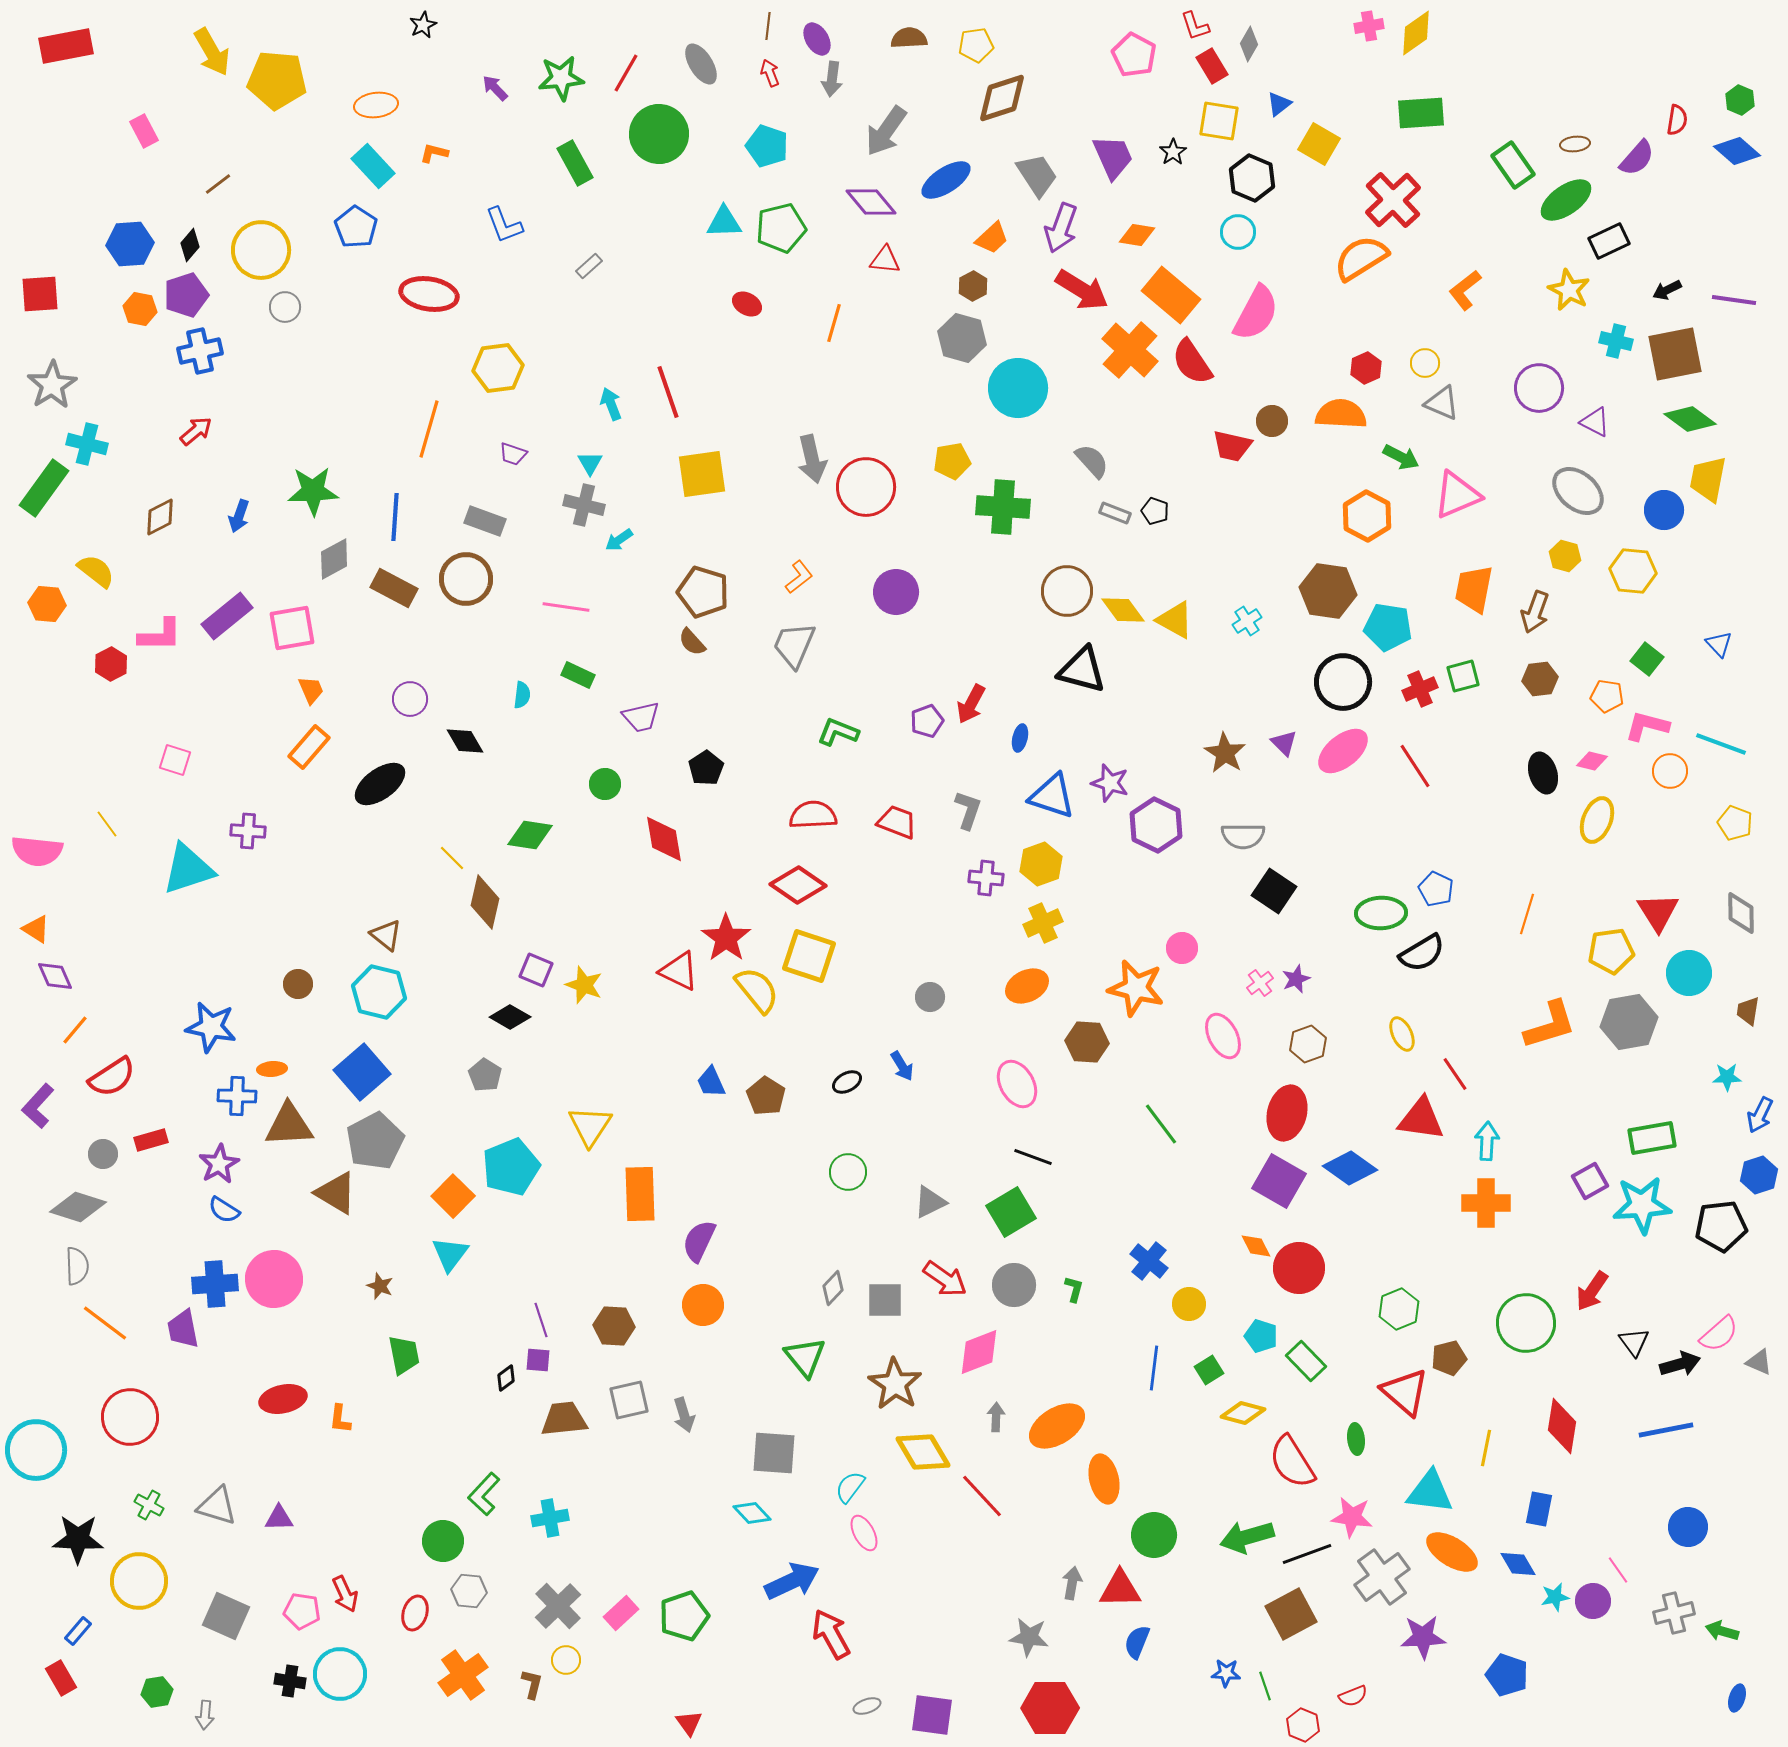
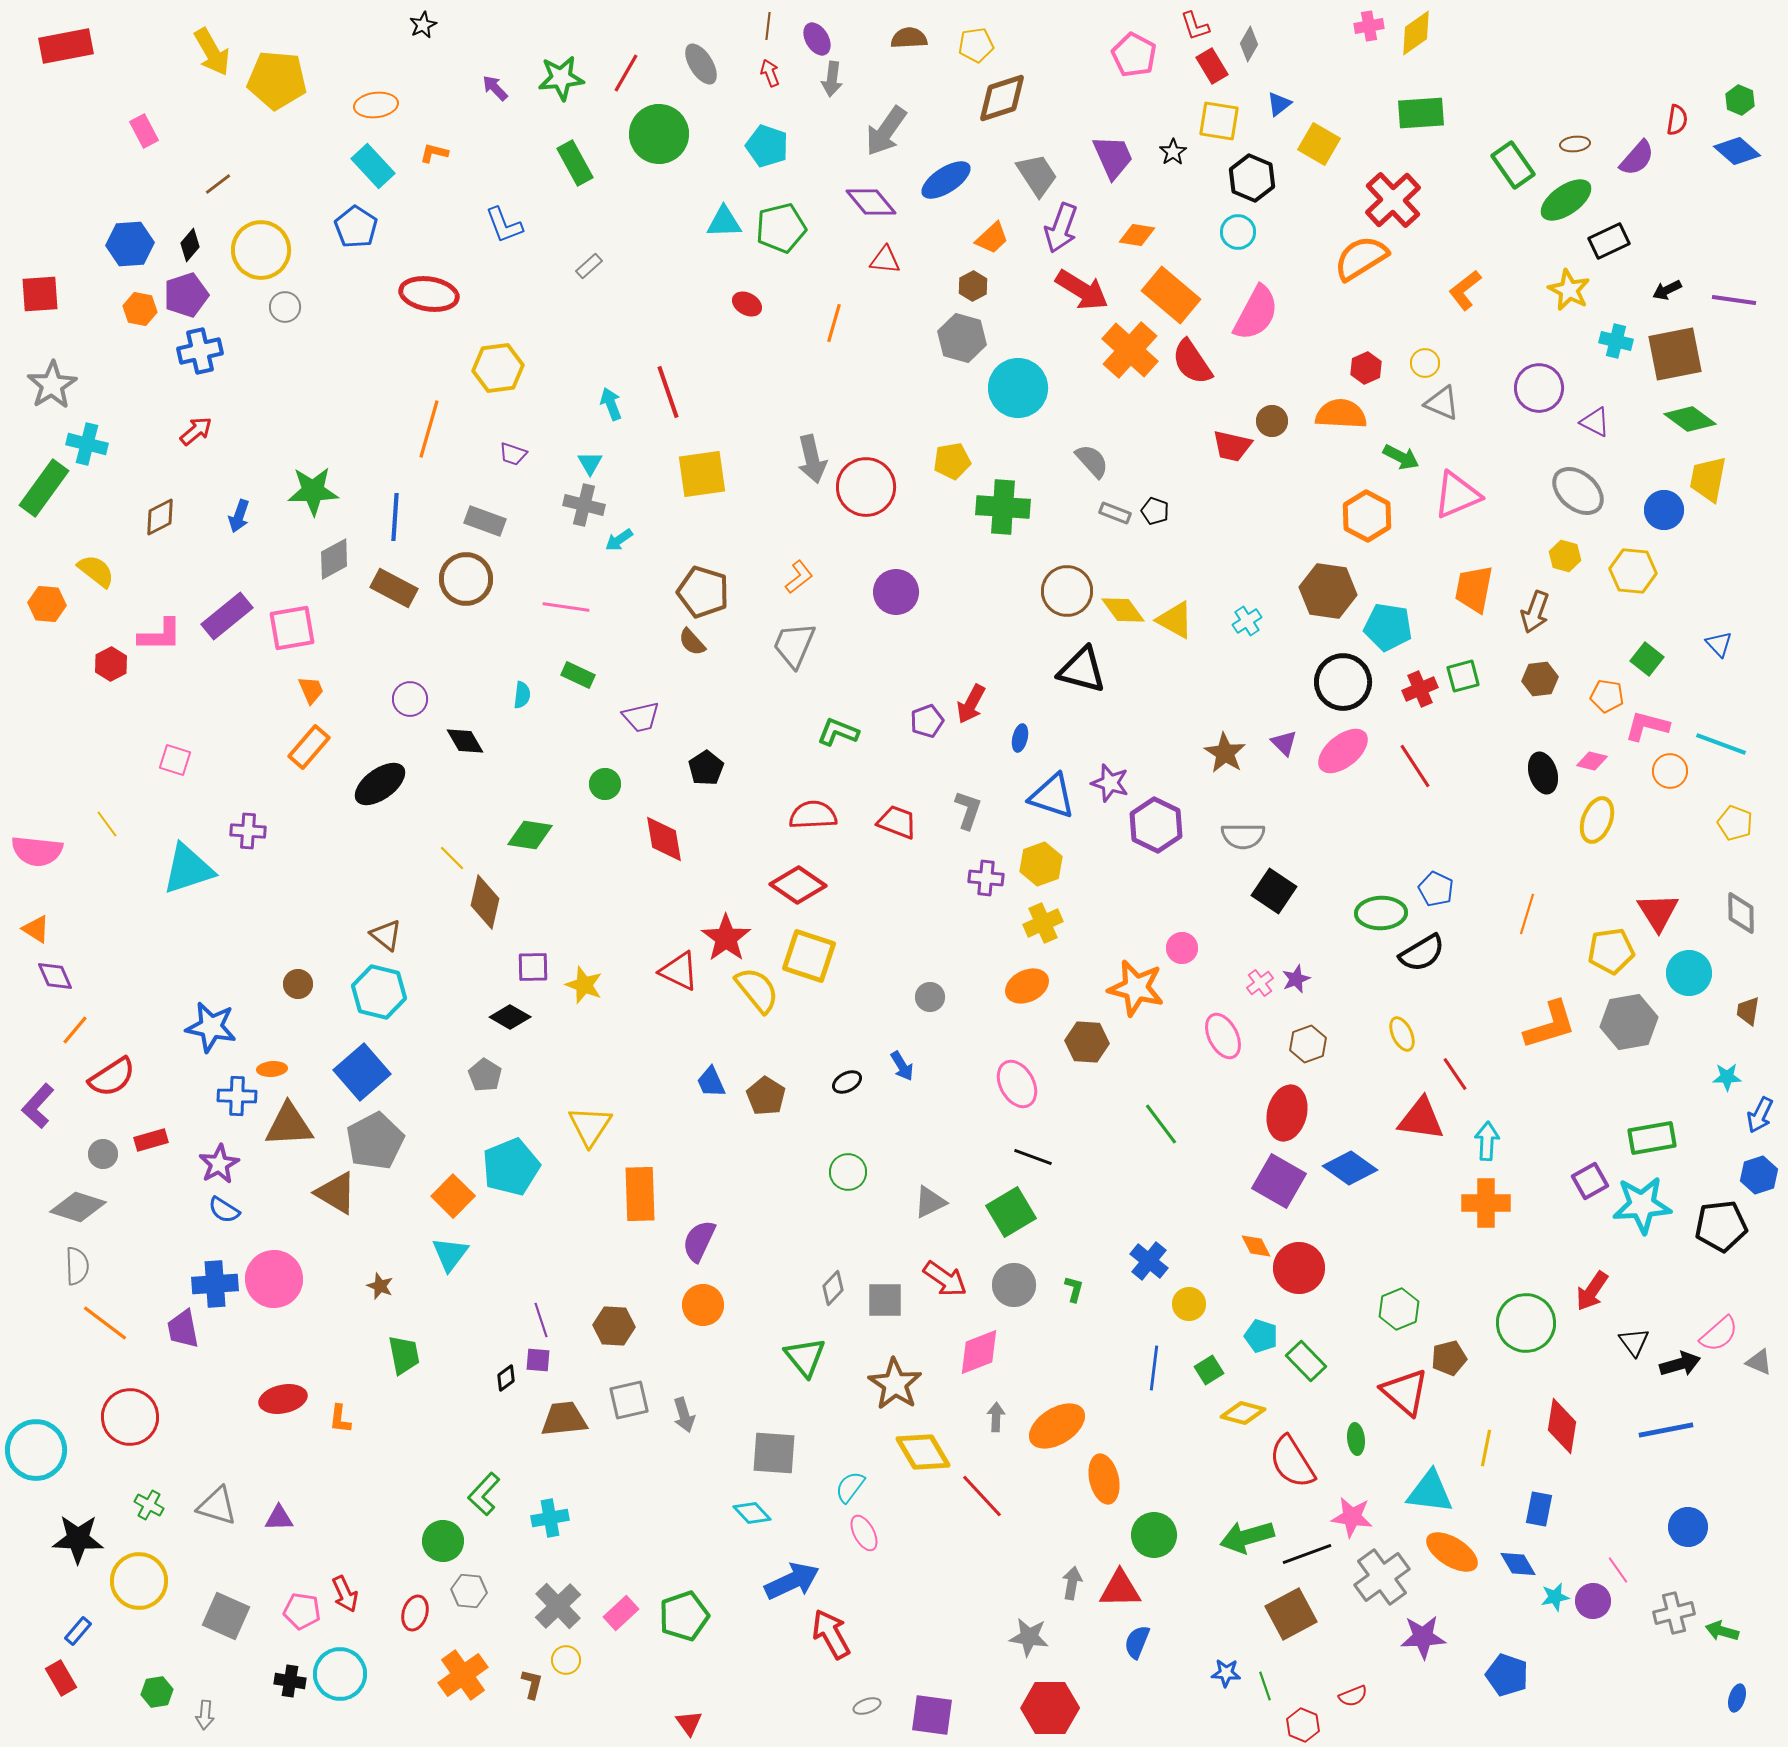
purple square at (536, 970): moved 3 px left, 3 px up; rotated 24 degrees counterclockwise
